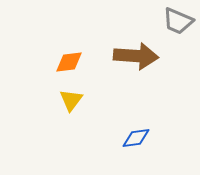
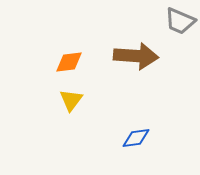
gray trapezoid: moved 2 px right
